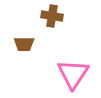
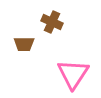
brown cross: moved 6 px down; rotated 15 degrees clockwise
